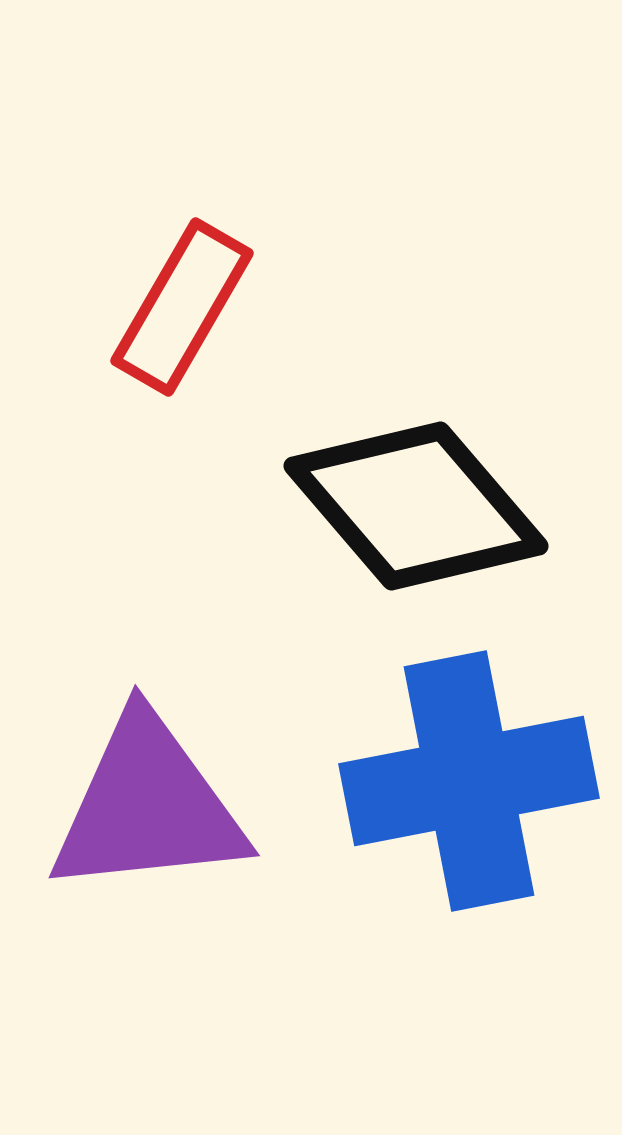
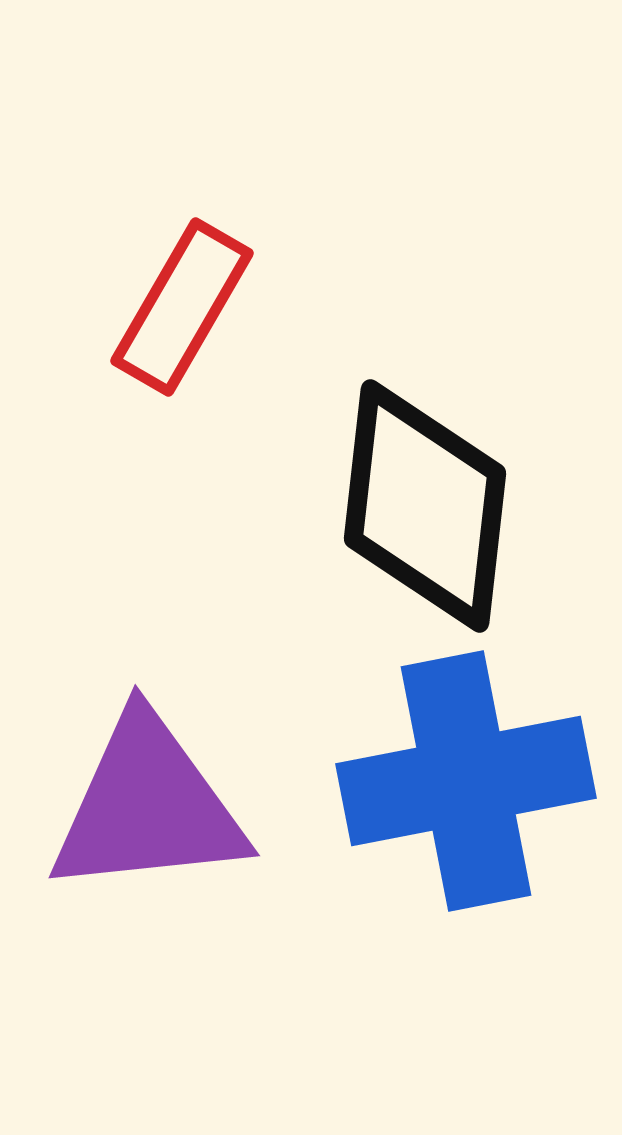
black diamond: moved 9 px right; rotated 47 degrees clockwise
blue cross: moved 3 px left
